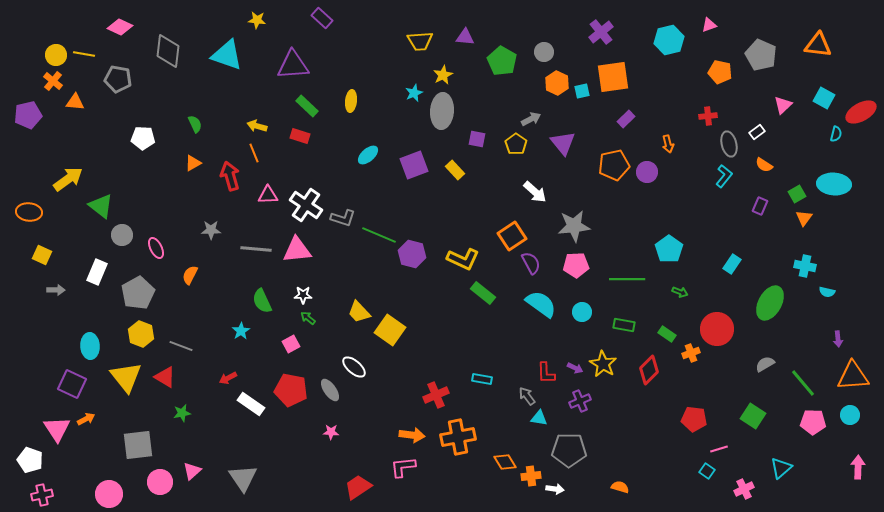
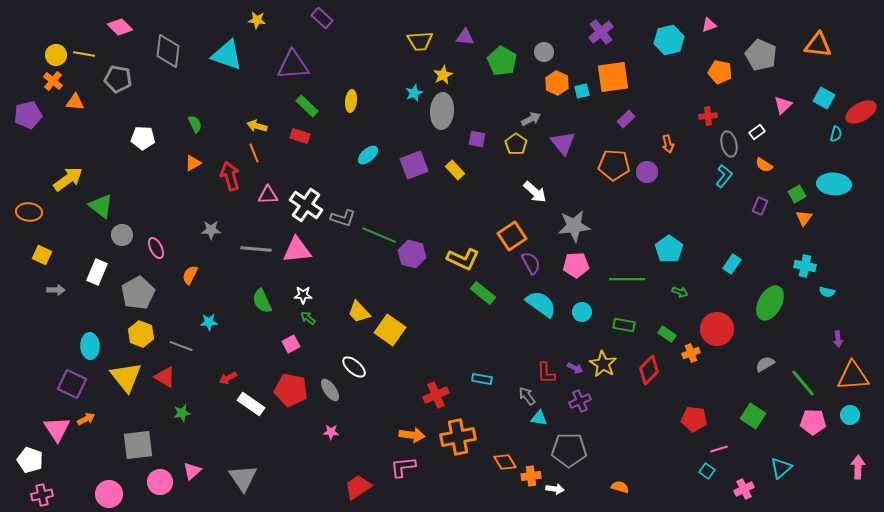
pink diamond at (120, 27): rotated 20 degrees clockwise
orange pentagon at (614, 165): rotated 16 degrees clockwise
cyan star at (241, 331): moved 32 px left, 9 px up; rotated 30 degrees clockwise
